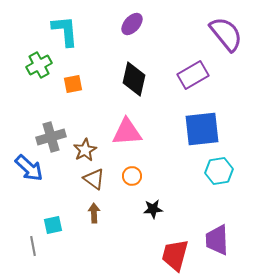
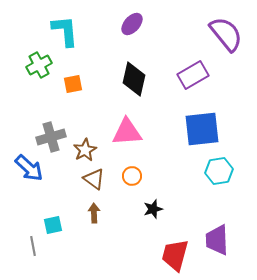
black star: rotated 12 degrees counterclockwise
